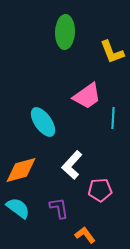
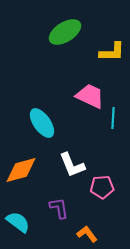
green ellipse: rotated 56 degrees clockwise
yellow L-shape: rotated 68 degrees counterclockwise
pink trapezoid: moved 3 px right; rotated 120 degrees counterclockwise
cyan ellipse: moved 1 px left, 1 px down
white L-shape: rotated 64 degrees counterclockwise
pink pentagon: moved 2 px right, 3 px up
cyan semicircle: moved 14 px down
orange L-shape: moved 2 px right, 1 px up
